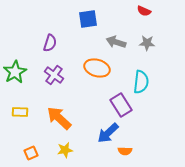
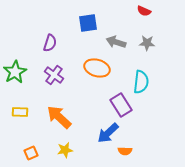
blue square: moved 4 px down
orange arrow: moved 1 px up
